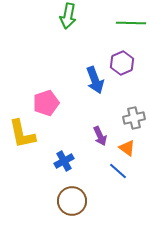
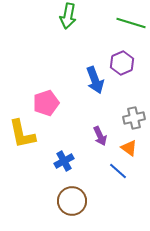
green line: rotated 16 degrees clockwise
orange triangle: moved 2 px right
